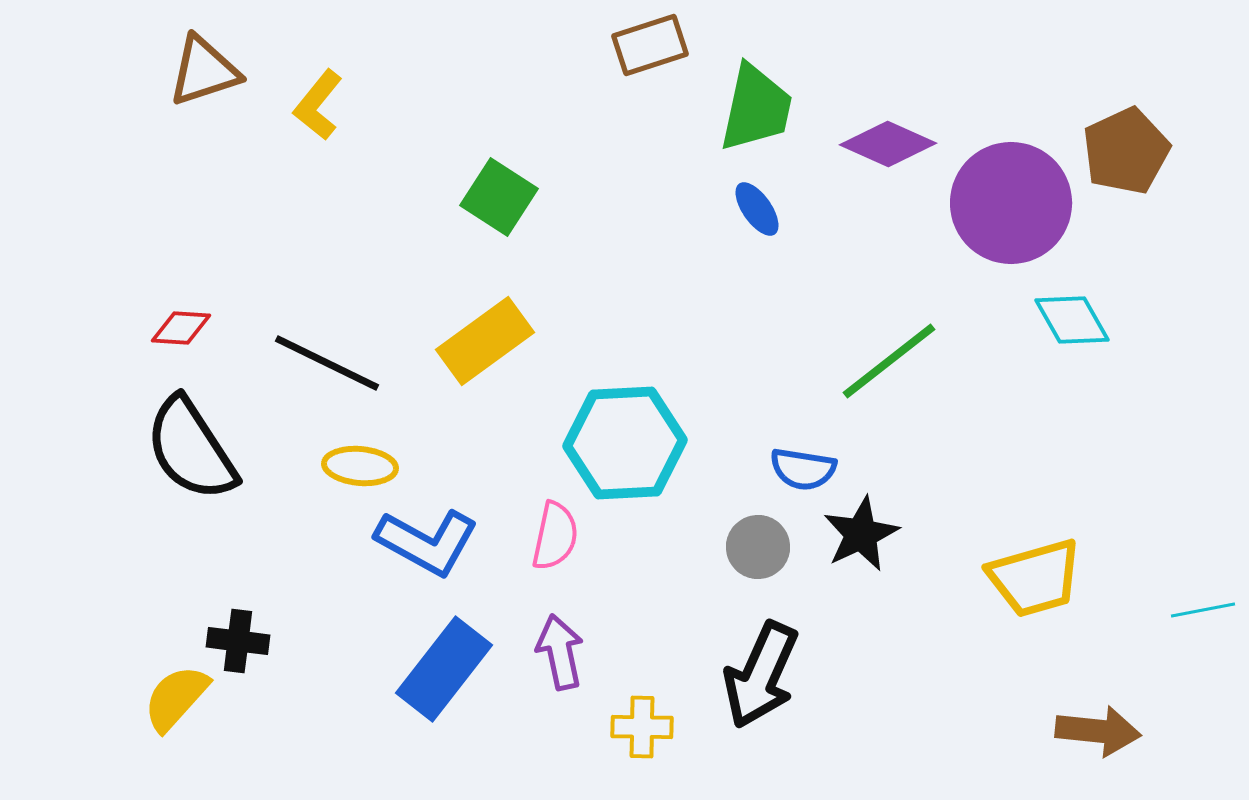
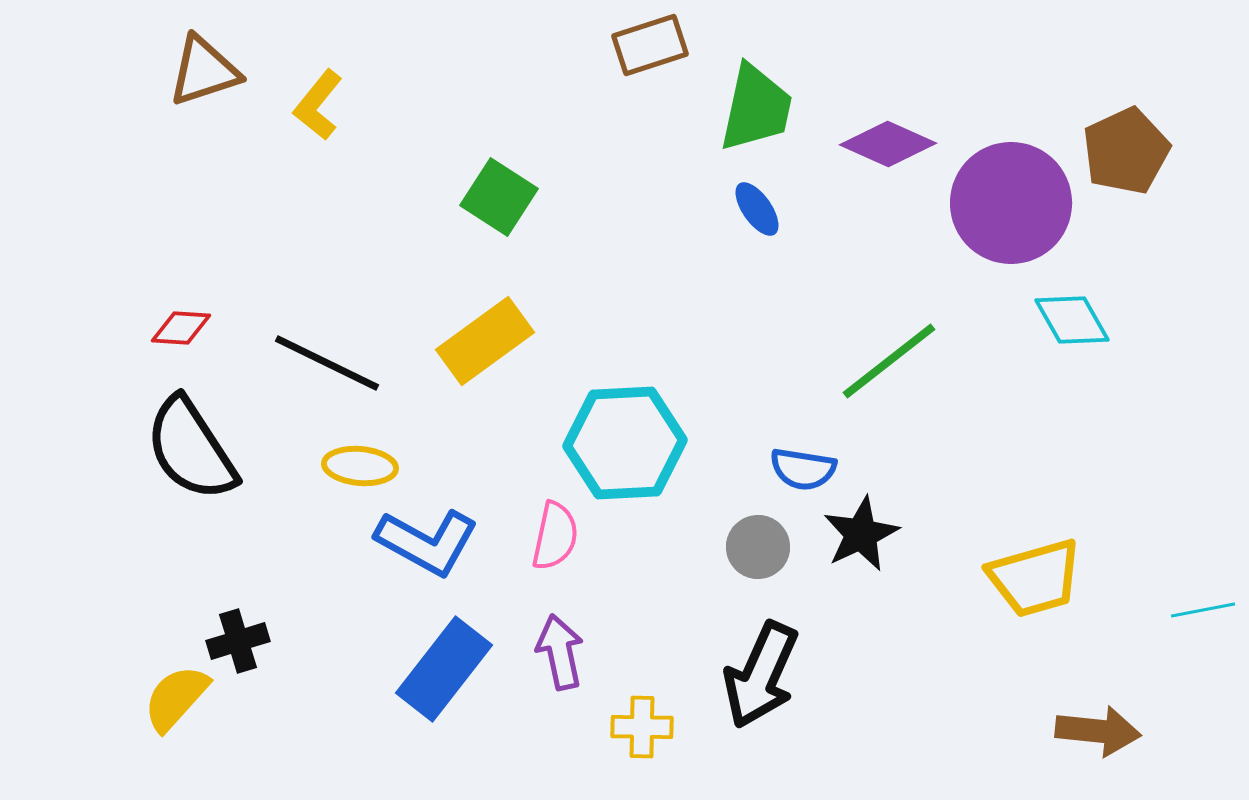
black cross: rotated 24 degrees counterclockwise
